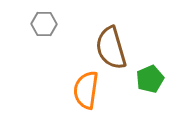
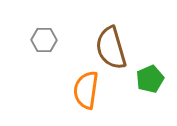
gray hexagon: moved 16 px down
